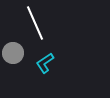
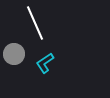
gray circle: moved 1 px right, 1 px down
